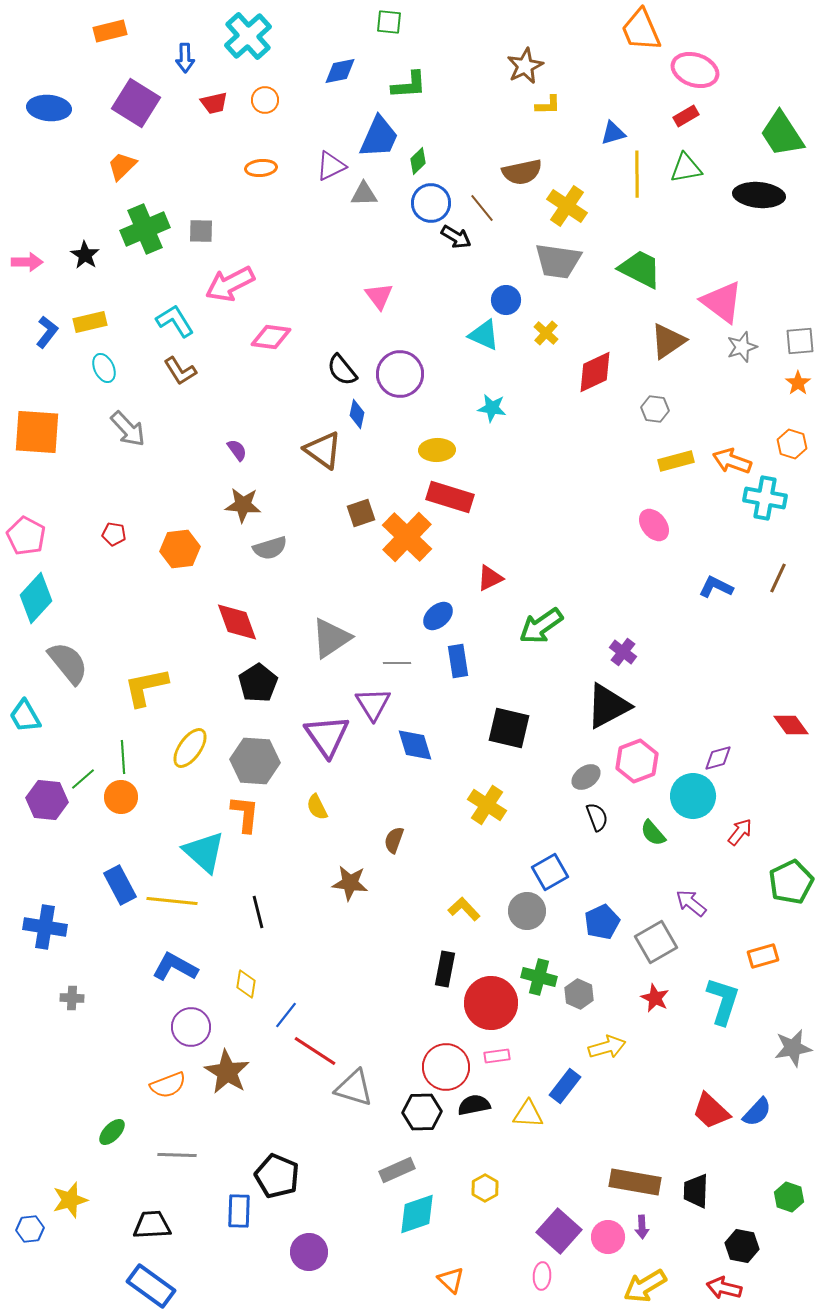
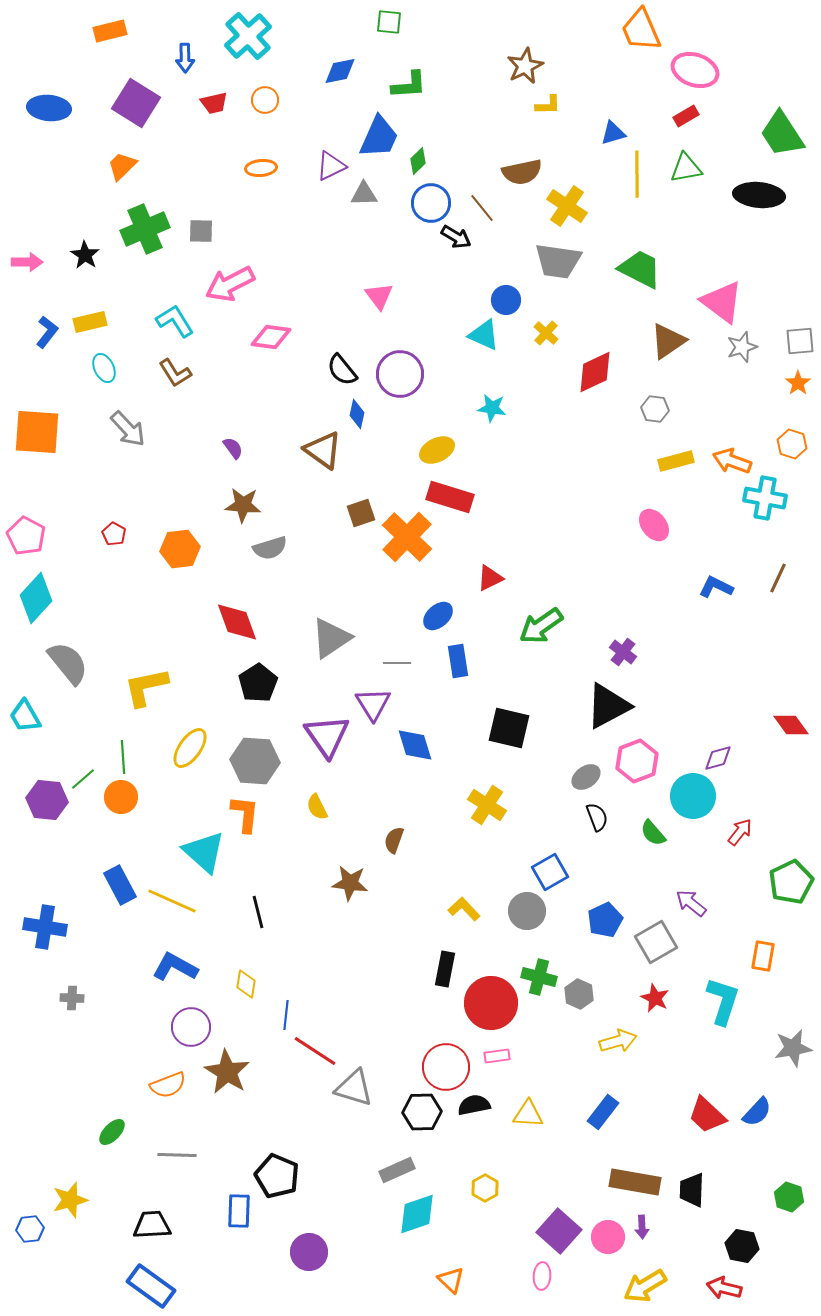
brown L-shape at (180, 371): moved 5 px left, 2 px down
purple semicircle at (237, 450): moved 4 px left, 2 px up
yellow ellipse at (437, 450): rotated 24 degrees counterclockwise
red pentagon at (114, 534): rotated 20 degrees clockwise
yellow line at (172, 901): rotated 18 degrees clockwise
blue pentagon at (602, 922): moved 3 px right, 2 px up
orange rectangle at (763, 956): rotated 64 degrees counterclockwise
blue line at (286, 1015): rotated 32 degrees counterclockwise
yellow arrow at (607, 1047): moved 11 px right, 6 px up
blue rectangle at (565, 1086): moved 38 px right, 26 px down
red trapezoid at (711, 1111): moved 4 px left, 4 px down
black trapezoid at (696, 1191): moved 4 px left, 1 px up
